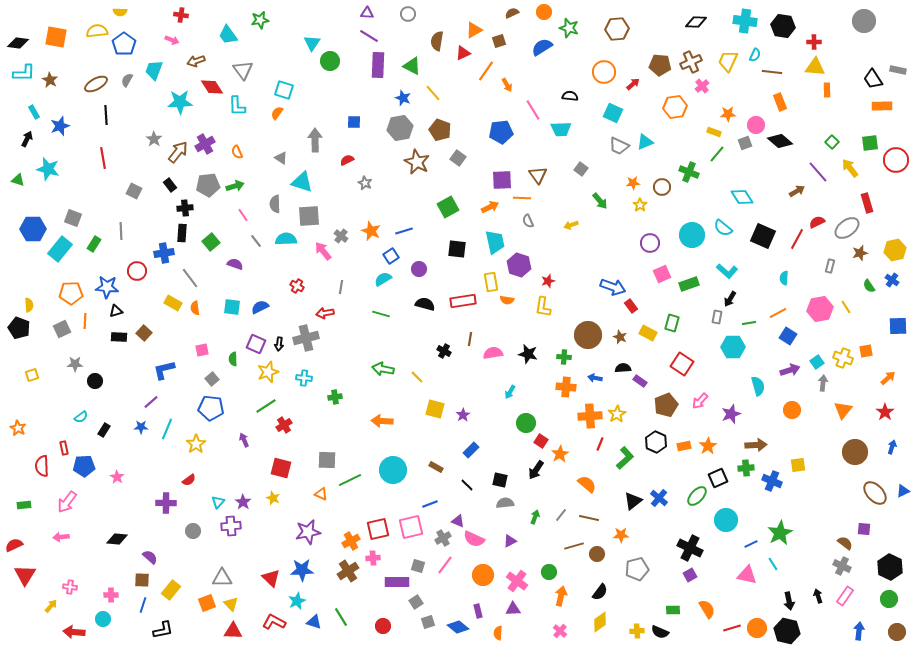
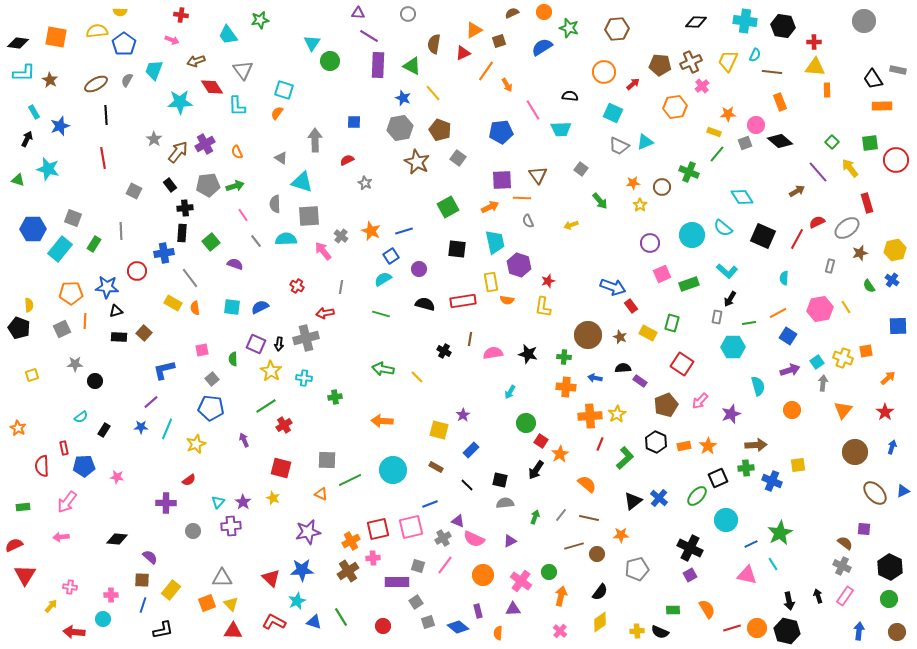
purple triangle at (367, 13): moved 9 px left
brown semicircle at (437, 41): moved 3 px left, 3 px down
yellow star at (268, 372): moved 3 px right, 1 px up; rotated 20 degrees counterclockwise
yellow square at (435, 409): moved 4 px right, 21 px down
yellow star at (196, 444): rotated 12 degrees clockwise
pink star at (117, 477): rotated 24 degrees counterclockwise
green rectangle at (24, 505): moved 1 px left, 2 px down
pink cross at (517, 581): moved 4 px right
